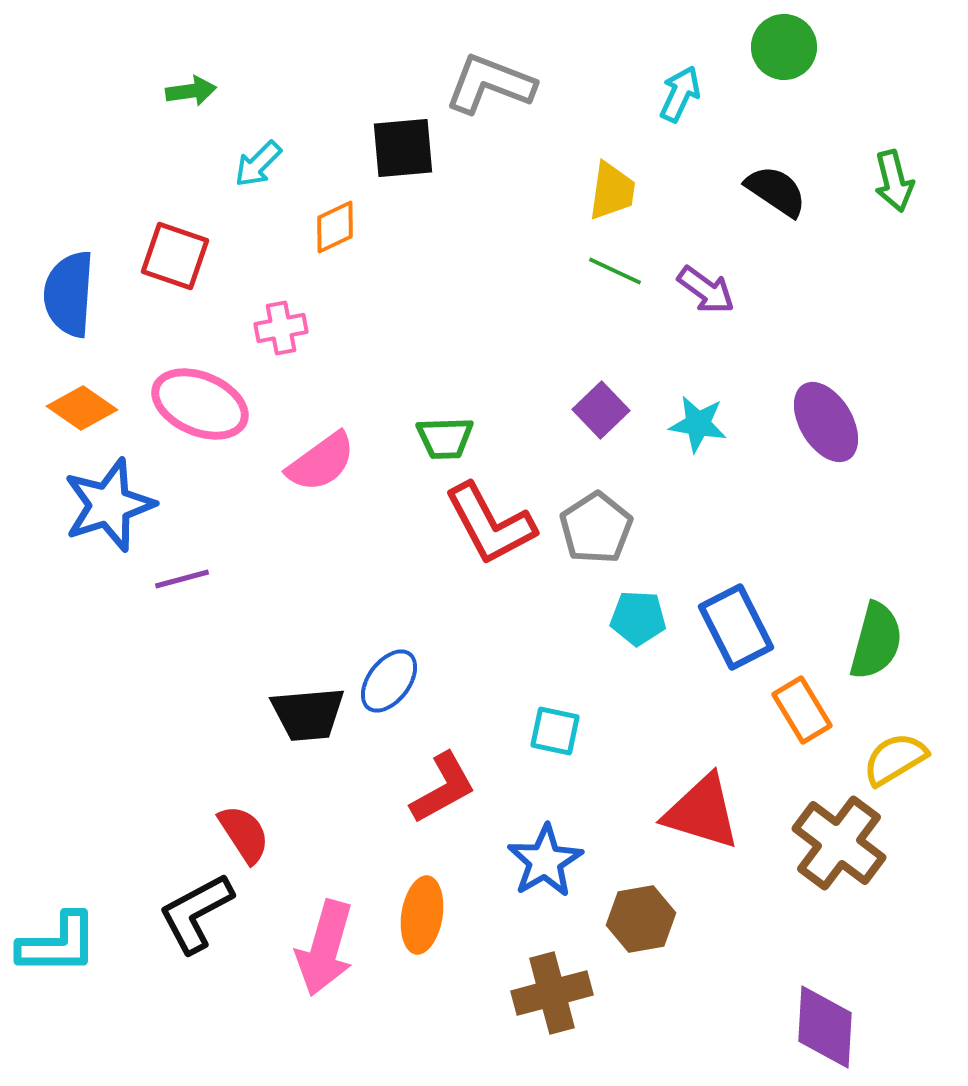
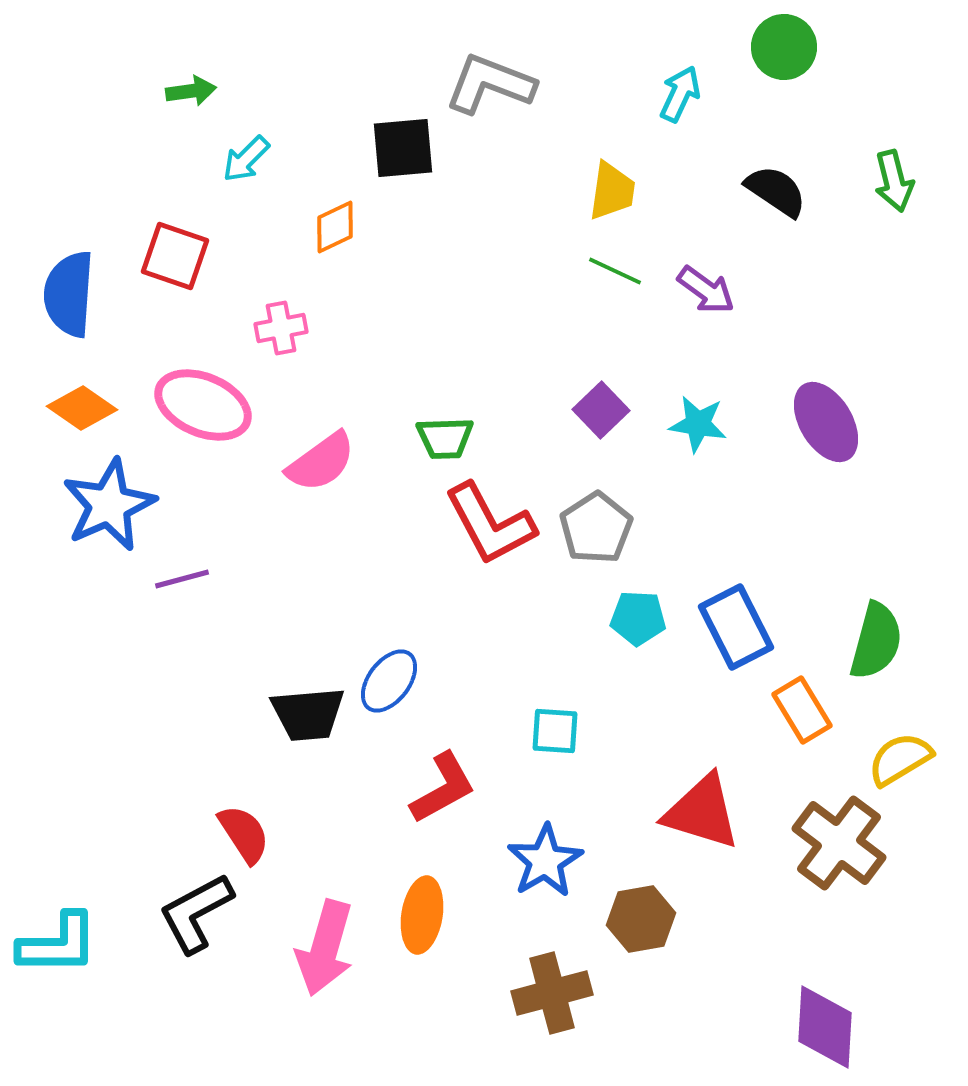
cyan arrow at (258, 164): moved 12 px left, 5 px up
pink ellipse at (200, 404): moved 3 px right, 1 px down
blue star at (109, 505): rotated 6 degrees counterclockwise
cyan square at (555, 731): rotated 8 degrees counterclockwise
yellow semicircle at (895, 759): moved 5 px right
